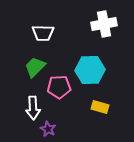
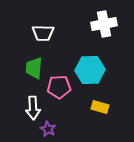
green trapezoid: moved 1 px left, 1 px down; rotated 40 degrees counterclockwise
